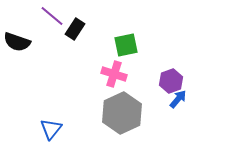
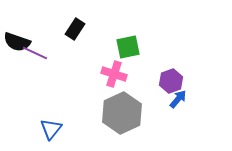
purple line: moved 17 px left, 37 px down; rotated 15 degrees counterclockwise
green square: moved 2 px right, 2 px down
